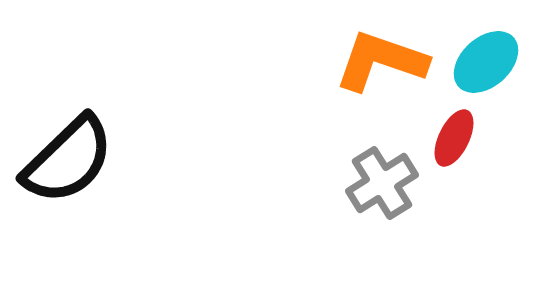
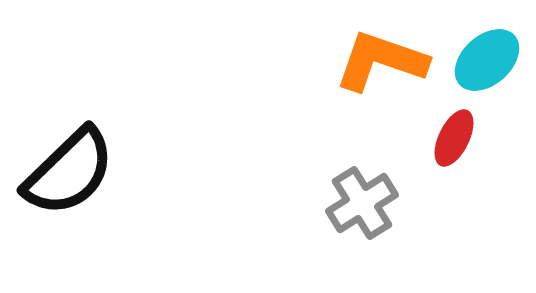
cyan ellipse: moved 1 px right, 2 px up
black semicircle: moved 1 px right, 12 px down
gray cross: moved 20 px left, 20 px down
